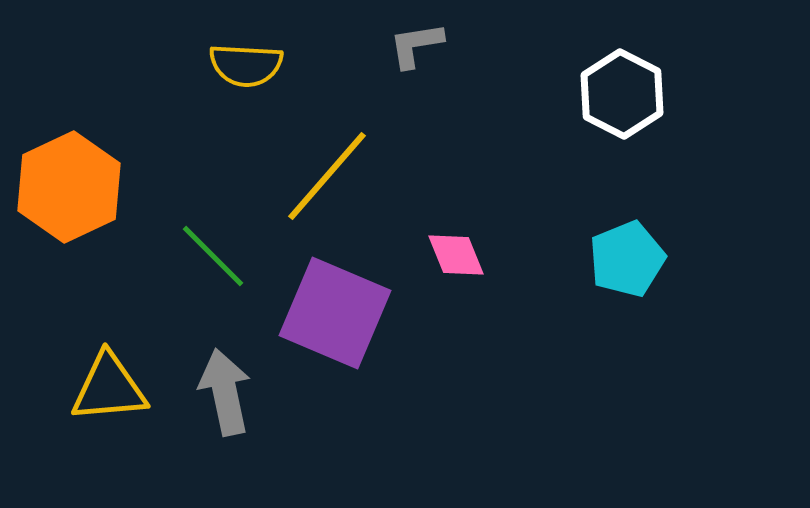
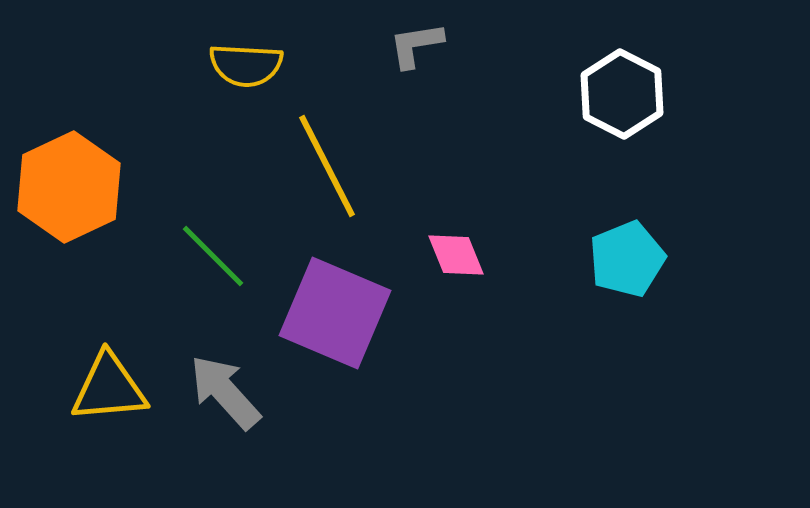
yellow line: moved 10 px up; rotated 68 degrees counterclockwise
gray arrow: rotated 30 degrees counterclockwise
